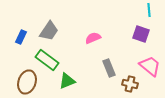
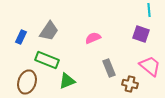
green rectangle: rotated 15 degrees counterclockwise
